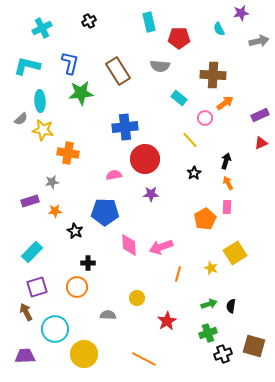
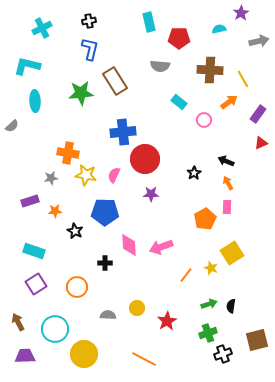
purple star at (241, 13): rotated 21 degrees counterclockwise
black cross at (89, 21): rotated 16 degrees clockwise
cyan semicircle at (219, 29): rotated 104 degrees clockwise
blue L-shape at (70, 63): moved 20 px right, 14 px up
brown rectangle at (118, 71): moved 3 px left, 10 px down
brown cross at (213, 75): moved 3 px left, 5 px up
cyan rectangle at (179, 98): moved 4 px down
cyan ellipse at (40, 101): moved 5 px left
orange arrow at (225, 103): moved 4 px right, 1 px up
purple rectangle at (260, 115): moved 2 px left, 1 px up; rotated 30 degrees counterclockwise
pink circle at (205, 118): moved 1 px left, 2 px down
gray semicircle at (21, 119): moved 9 px left, 7 px down
blue cross at (125, 127): moved 2 px left, 5 px down
yellow star at (43, 130): moved 43 px right, 45 px down
yellow line at (190, 140): moved 53 px right, 61 px up; rotated 12 degrees clockwise
black arrow at (226, 161): rotated 84 degrees counterclockwise
pink semicircle at (114, 175): rotated 56 degrees counterclockwise
gray star at (52, 182): moved 1 px left, 4 px up
cyan rectangle at (32, 252): moved 2 px right, 1 px up; rotated 65 degrees clockwise
yellow square at (235, 253): moved 3 px left
black cross at (88, 263): moved 17 px right
orange line at (178, 274): moved 8 px right, 1 px down; rotated 21 degrees clockwise
purple square at (37, 287): moved 1 px left, 3 px up; rotated 15 degrees counterclockwise
yellow circle at (137, 298): moved 10 px down
brown arrow at (26, 312): moved 8 px left, 10 px down
brown square at (254, 346): moved 3 px right, 6 px up; rotated 30 degrees counterclockwise
